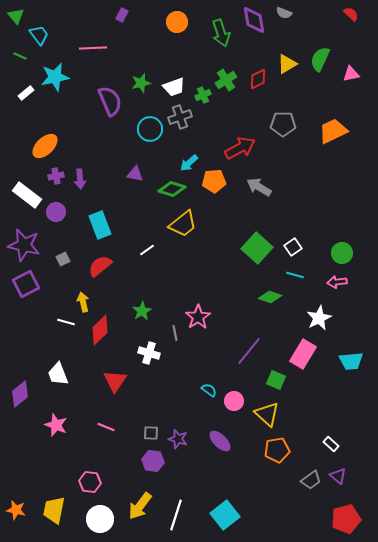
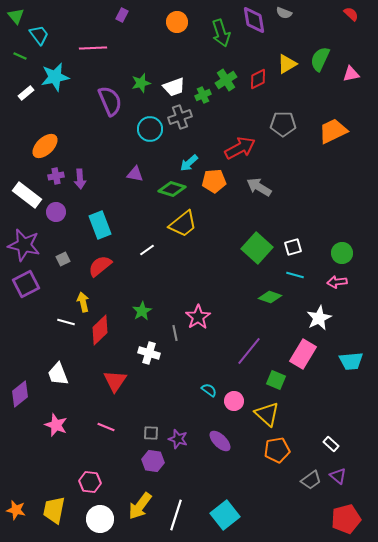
white square at (293, 247): rotated 18 degrees clockwise
